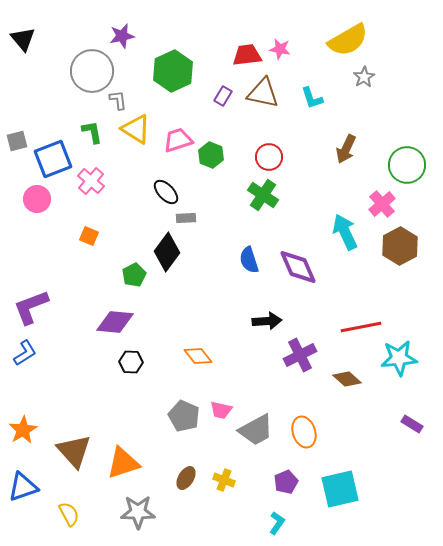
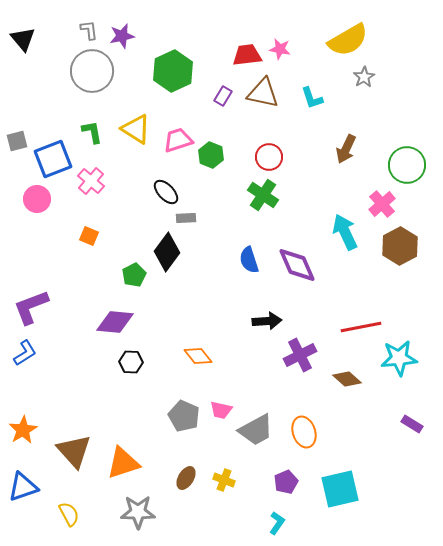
gray L-shape at (118, 100): moved 29 px left, 70 px up
purple diamond at (298, 267): moved 1 px left, 2 px up
